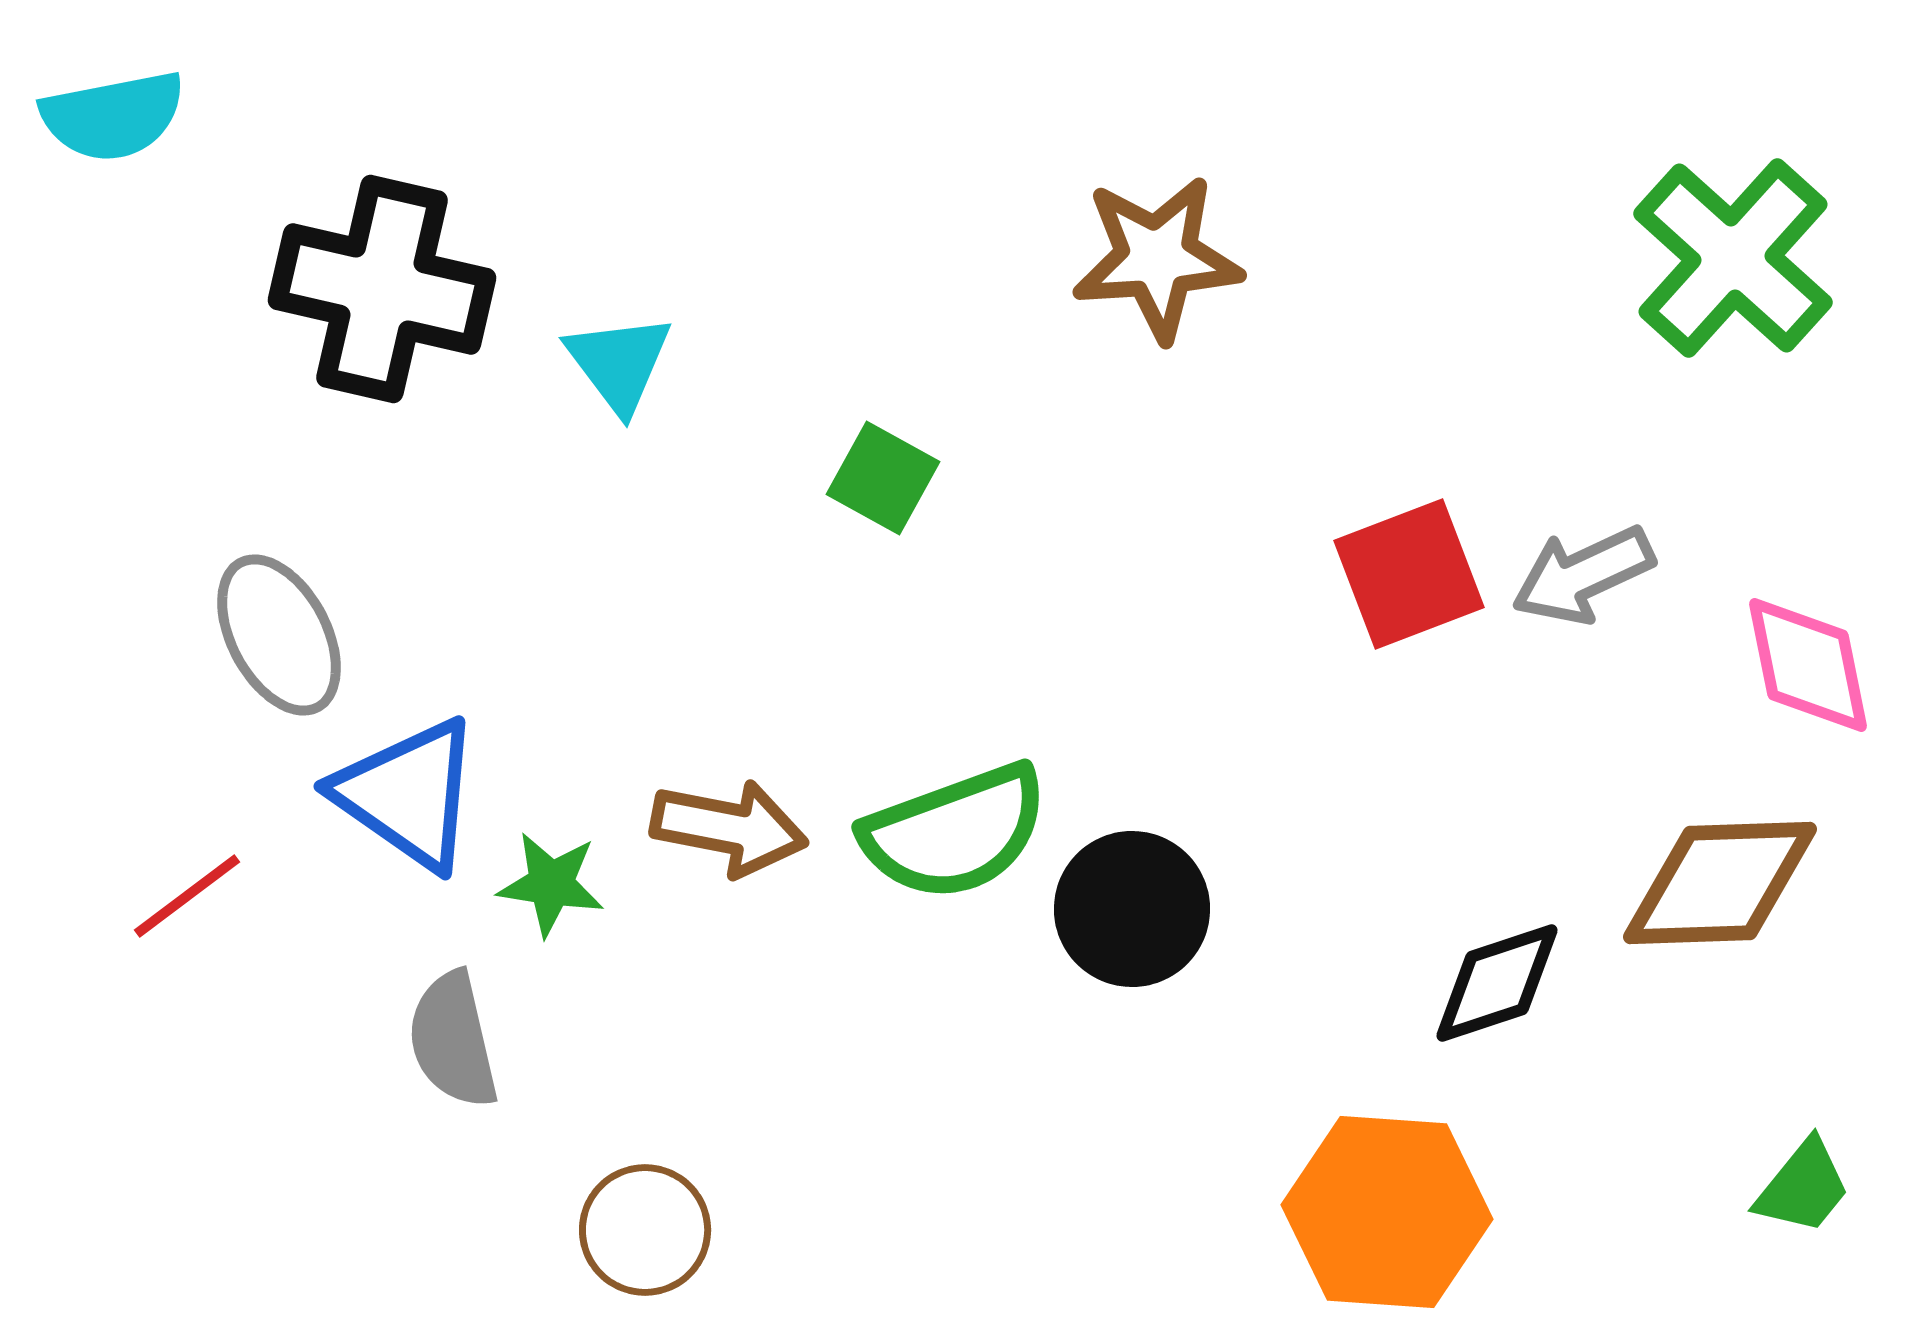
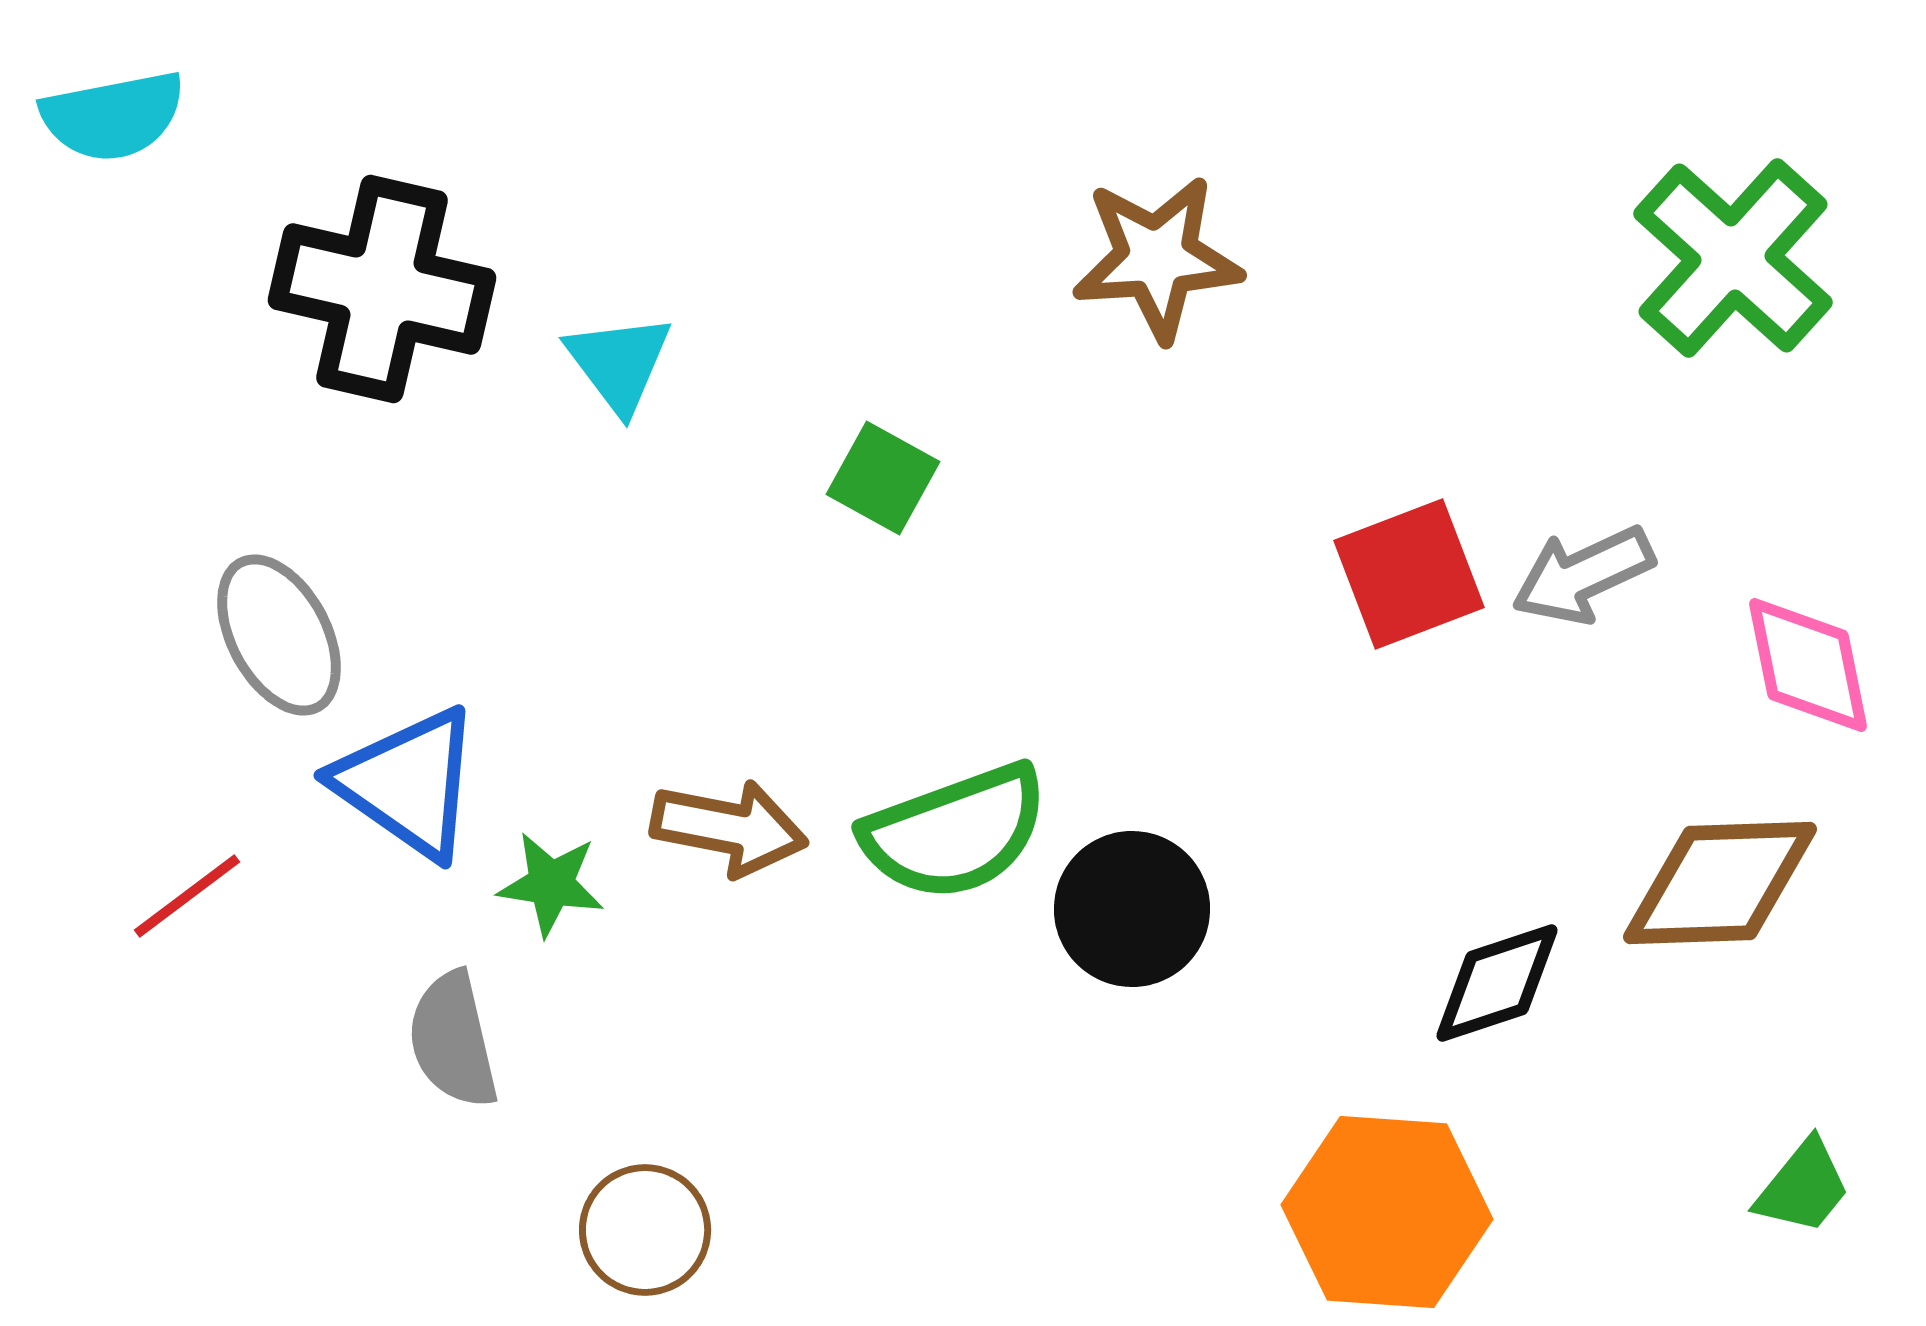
blue triangle: moved 11 px up
